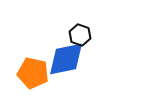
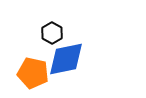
black hexagon: moved 28 px left, 2 px up; rotated 10 degrees clockwise
